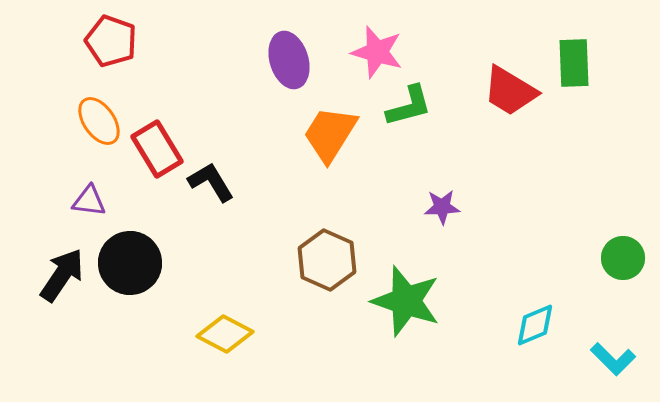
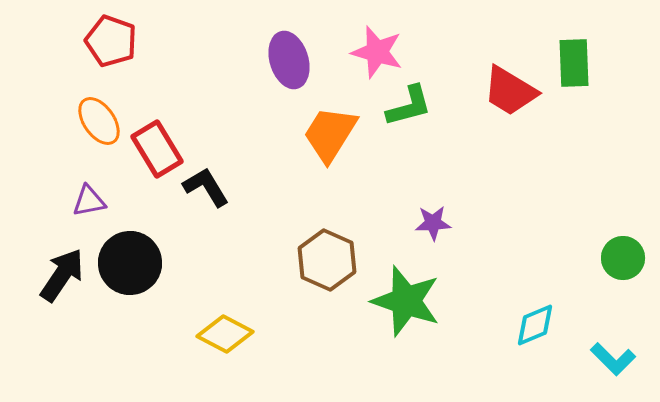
black L-shape: moved 5 px left, 5 px down
purple triangle: rotated 18 degrees counterclockwise
purple star: moved 9 px left, 16 px down
